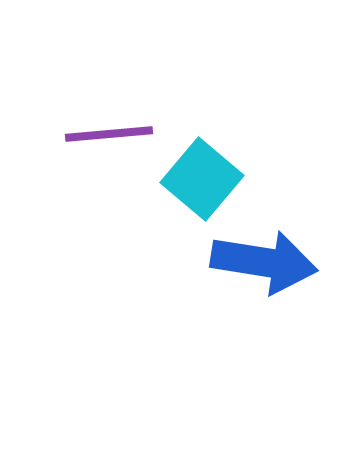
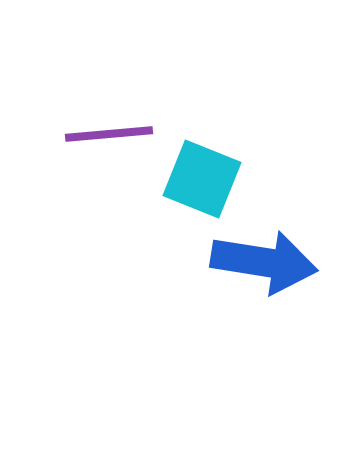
cyan square: rotated 18 degrees counterclockwise
